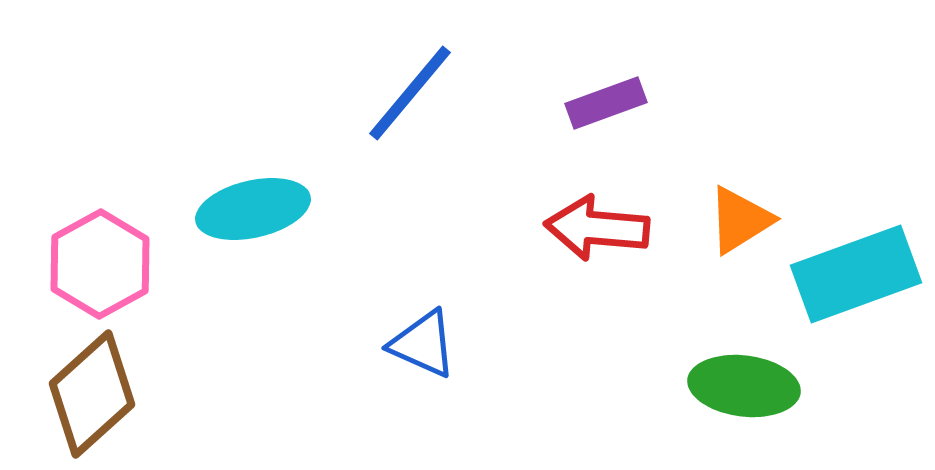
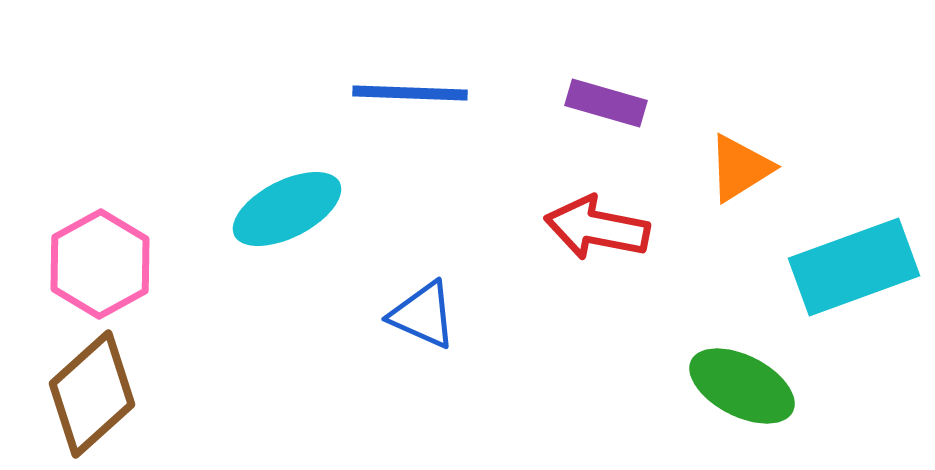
blue line: rotated 52 degrees clockwise
purple rectangle: rotated 36 degrees clockwise
cyan ellipse: moved 34 px right; rotated 14 degrees counterclockwise
orange triangle: moved 52 px up
red arrow: rotated 6 degrees clockwise
cyan rectangle: moved 2 px left, 7 px up
blue triangle: moved 29 px up
green ellipse: moved 2 px left; rotated 20 degrees clockwise
